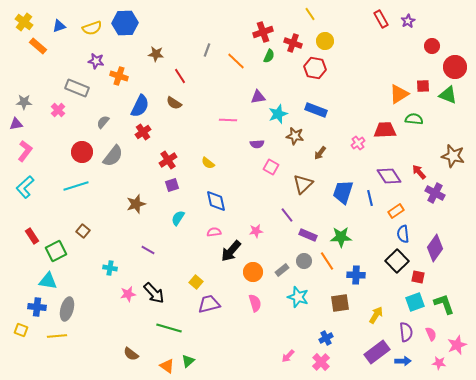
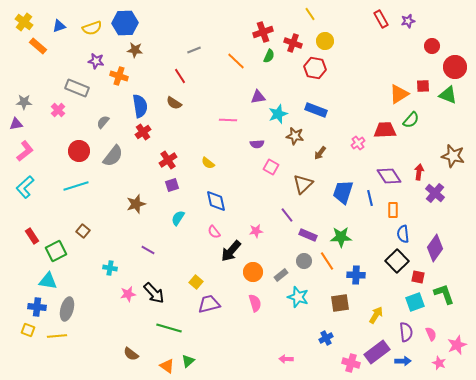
purple star at (408, 21): rotated 16 degrees clockwise
gray line at (207, 50): moved 13 px left; rotated 48 degrees clockwise
brown star at (156, 54): moved 21 px left, 4 px up
blue semicircle at (140, 106): rotated 35 degrees counterclockwise
green semicircle at (414, 119): moved 3 px left, 1 px down; rotated 126 degrees clockwise
pink L-shape at (25, 151): rotated 15 degrees clockwise
red circle at (82, 152): moved 3 px left, 1 px up
red arrow at (419, 172): rotated 49 degrees clockwise
purple cross at (435, 193): rotated 12 degrees clockwise
orange rectangle at (396, 211): moved 3 px left, 1 px up; rotated 56 degrees counterclockwise
pink semicircle at (214, 232): rotated 120 degrees counterclockwise
gray rectangle at (282, 270): moved 1 px left, 5 px down
green L-shape at (444, 304): moved 10 px up
yellow square at (21, 330): moved 7 px right
pink arrow at (288, 356): moved 2 px left, 3 px down; rotated 48 degrees clockwise
pink cross at (321, 362): moved 30 px right, 1 px down; rotated 30 degrees counterclockwise
pink star at (439, 363): rotated 16 degrees clockwise
